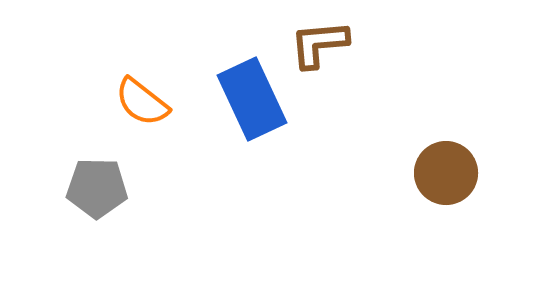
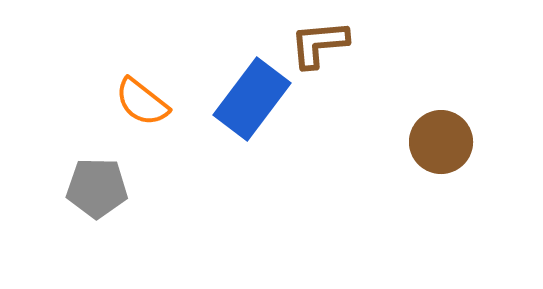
blue rectangle: rotated 62 degrees clockwise
brown circle: moved 5 px left, 31 px up
